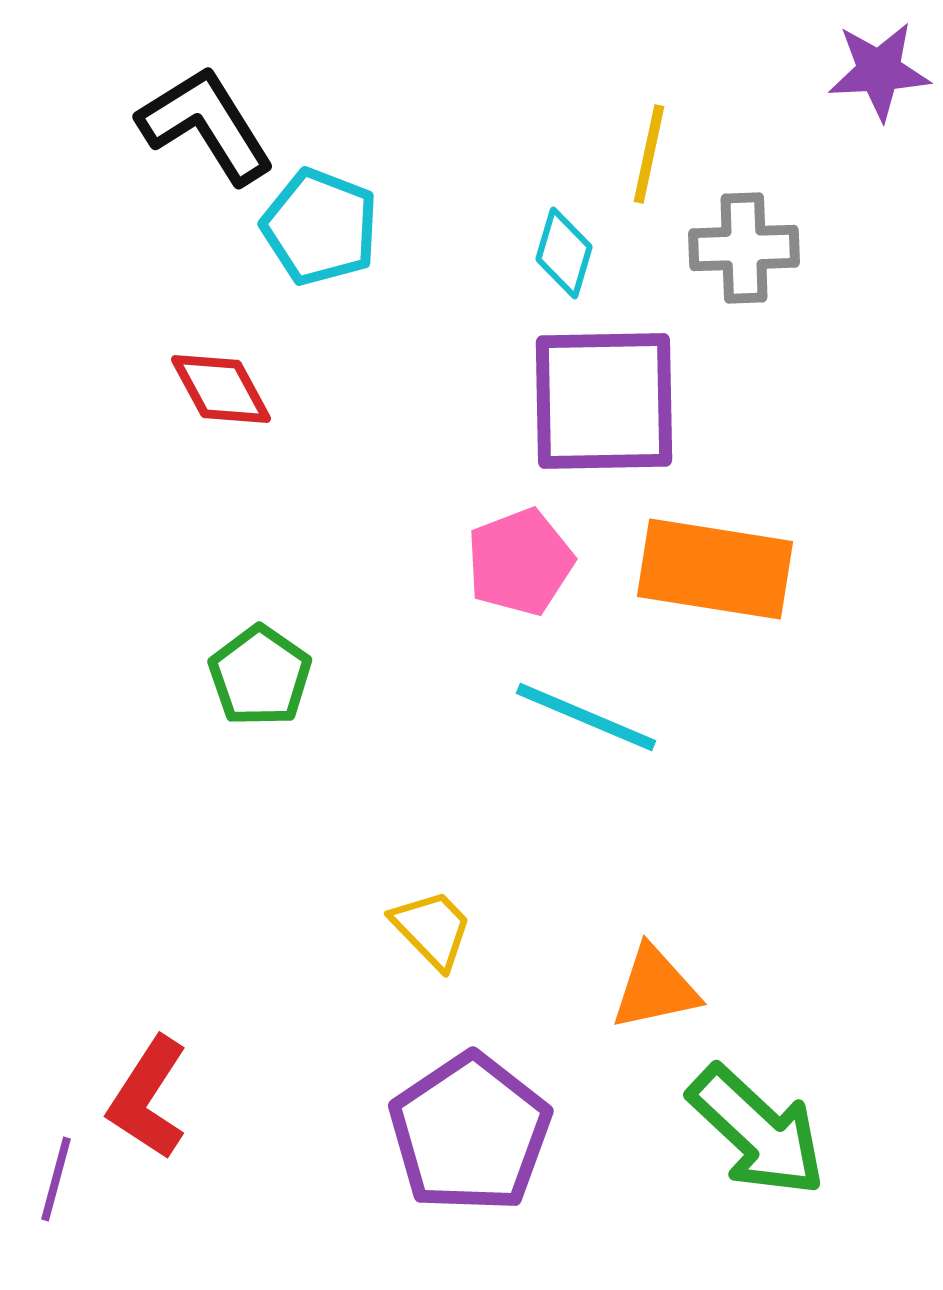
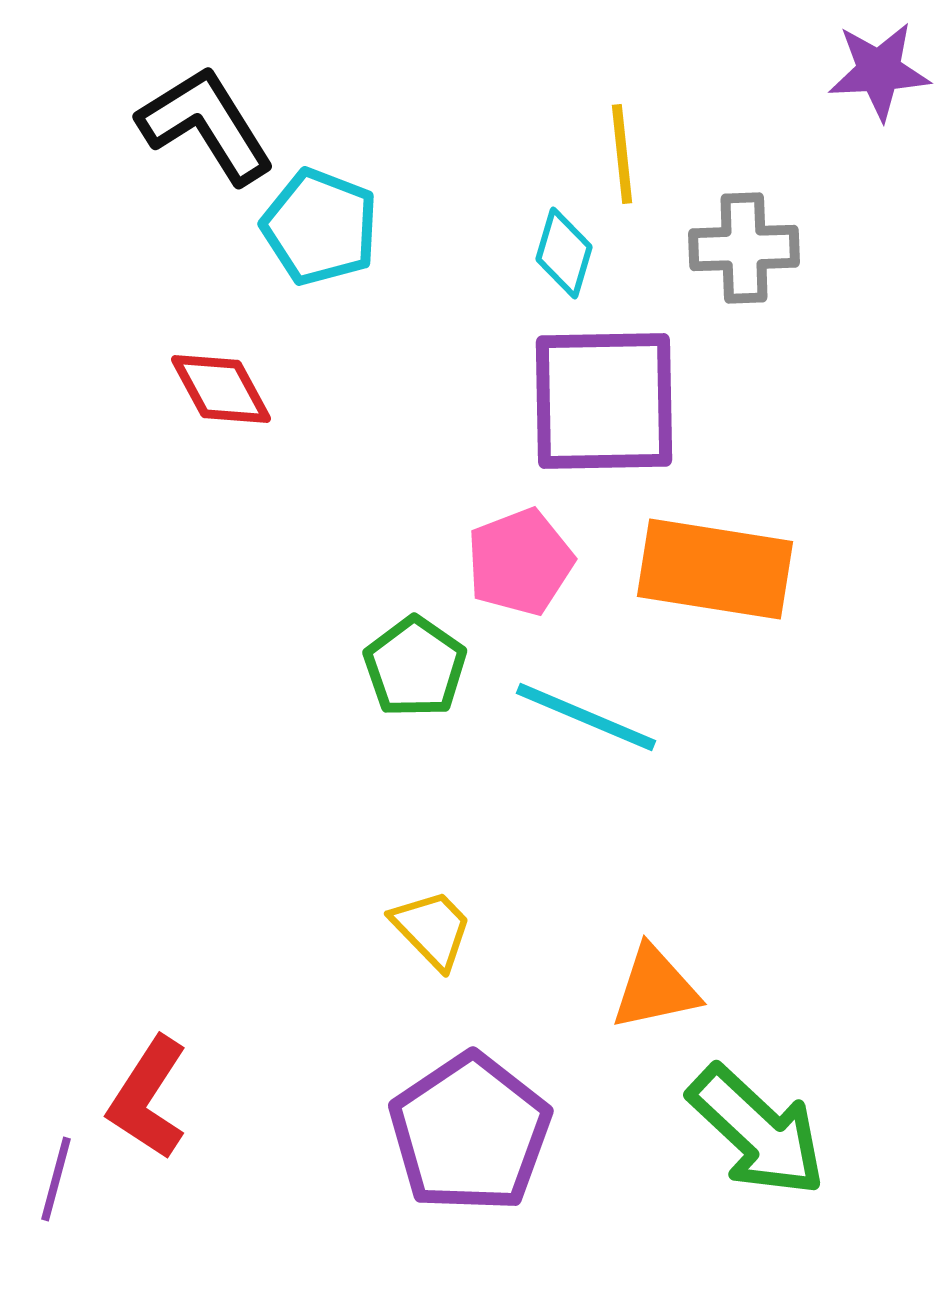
yellow line: moved 27 px left; rotated 18 degrees counterclockwise
green pentagon: moved 155 px right, 9 px up
